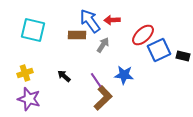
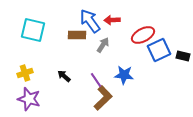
red ellipse: rotated 15 degrees clockwise
